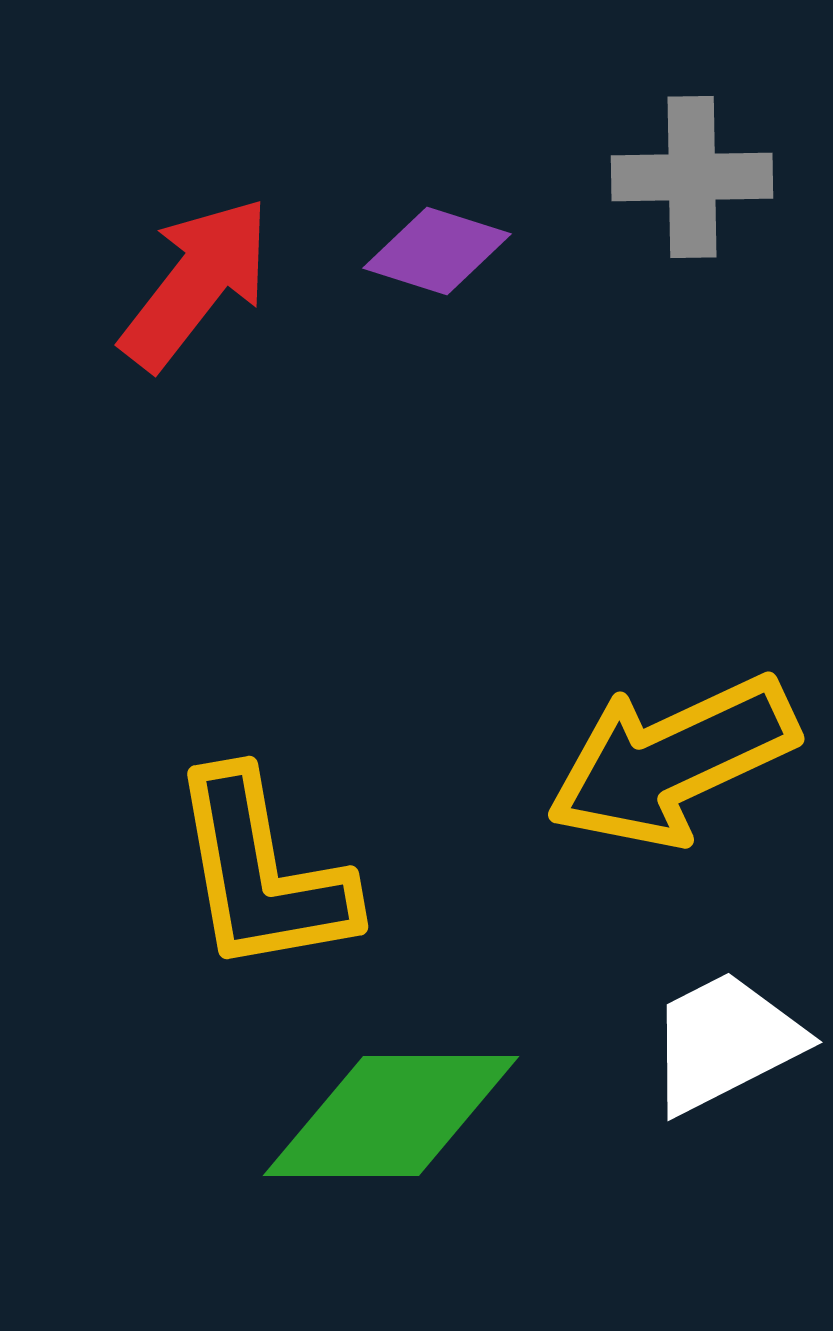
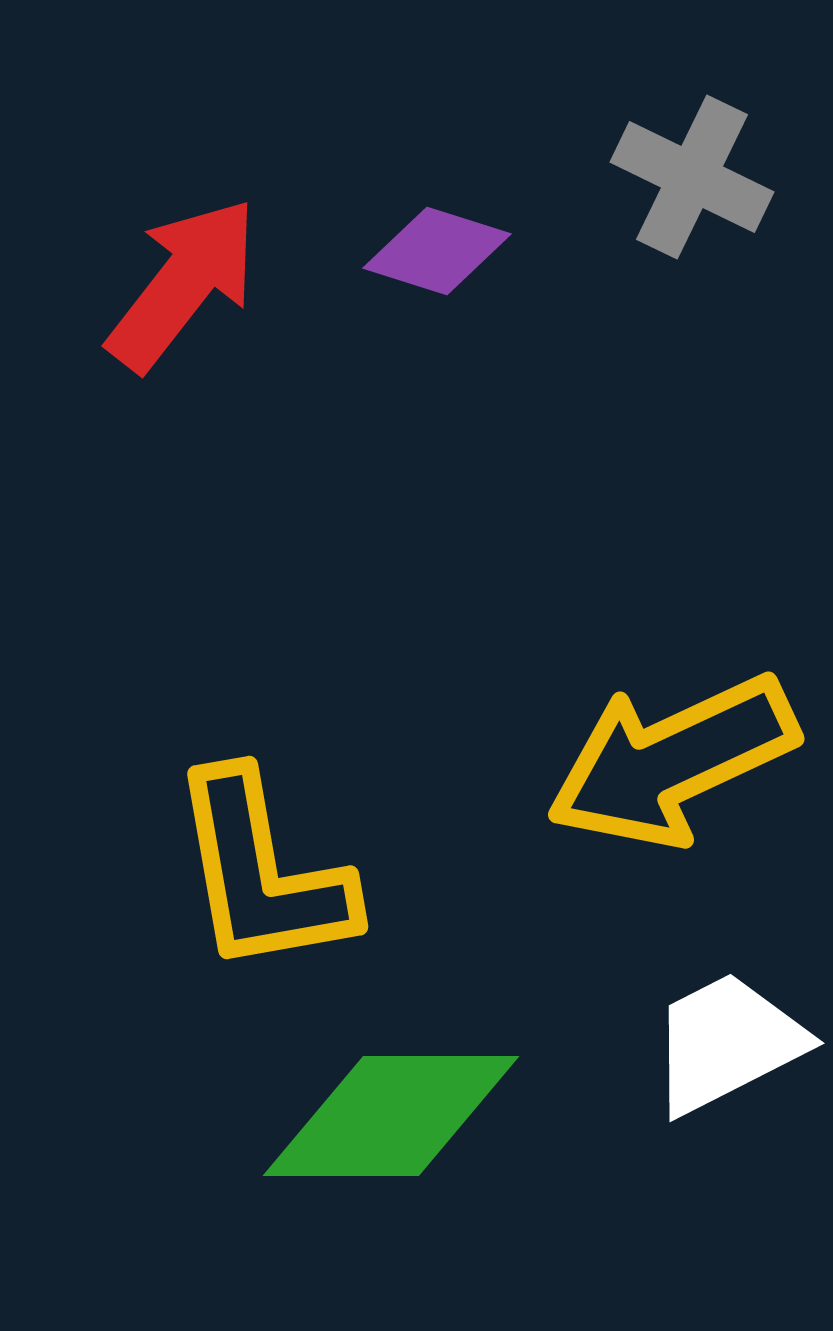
gray cross: rotated 27 degrees clockwise
red arrow: moved 13 px left, 1 px down
white trapezoid: moved 2 px right, 1 px down
